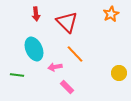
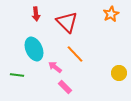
pink arrow: rotated 48 degrees clockwise
pink rectangle: moved 2 px left
